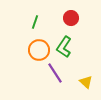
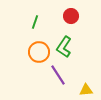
red circle: moved 2 px up
orange circle: moved 2 px down
purple line: moved 3 px right, 2 px down
yellow triangle: moved 8 px down; rotated 48 degrees counterclockwise
